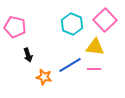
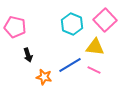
pink line: moved 1 px down; rotated 24 degrees clockwise
